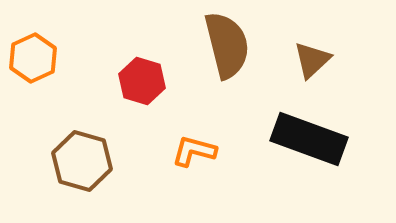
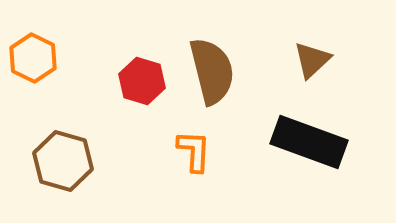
brown semicircle: moved 15 px left, 26 px down
orange hexagon: rotated 9 degrees counterclockwise
black rectangle: moved 3 px down
orange L-shape: rotated 78 degrees clockwise
brown hexagon: moved 19 px left
